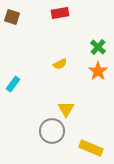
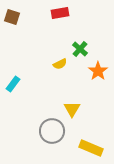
green cross: moved 18 px left, 2 px down
yellow triangle: moved 6 px right
